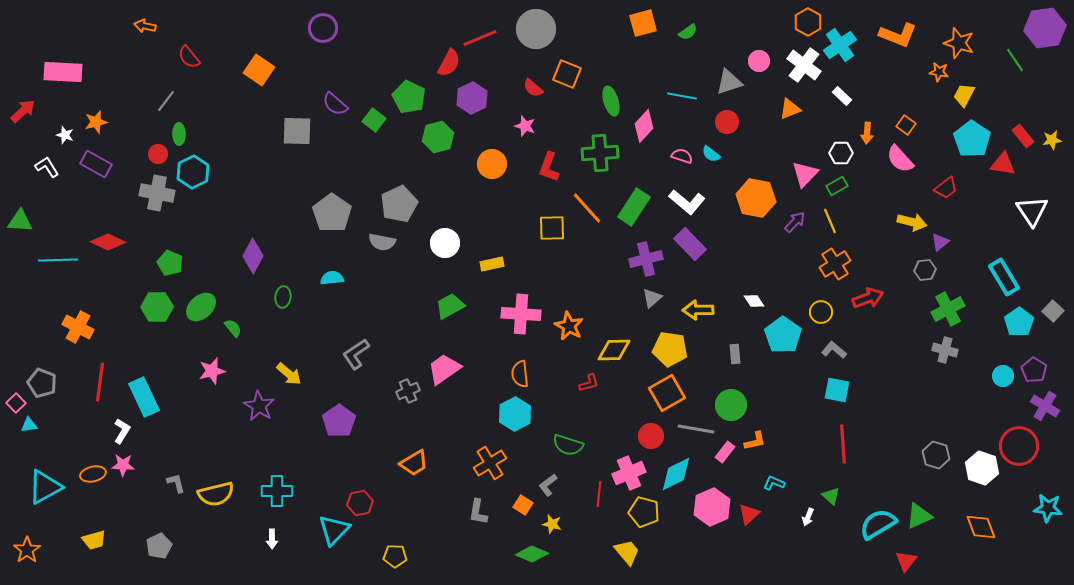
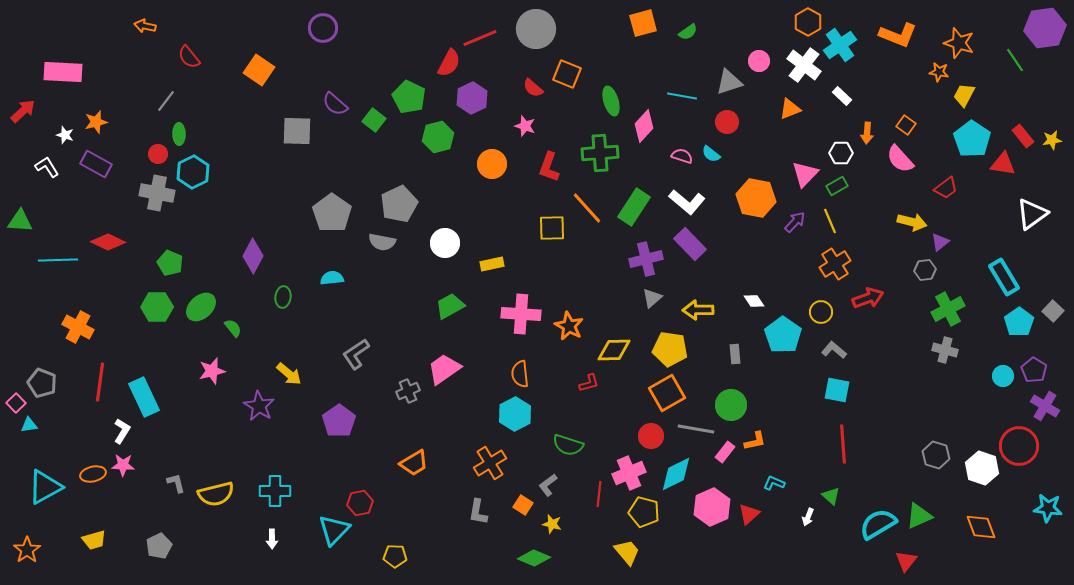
white triangle at (1032, 211): moved 3 px down; rotated 28 degrees clockwise
cyan cross at (277, 491): moved 2 px left
green diamond at (532, 554): moved 2 px right, 4 px down
